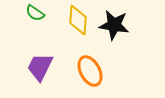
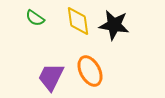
green semicircle: moved 5 px down
yellow diamond: moved 1 px down; rotated 12 degrees counterclockwise
purple trapezoid: moved 11 px right, 10 px down
